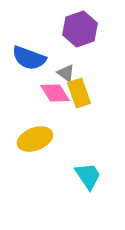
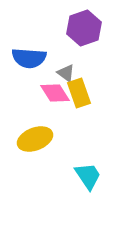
purple hexagon: moved 4 px right, 1 px up
blue semicircle: rotated 16 degrees counterclockwise
